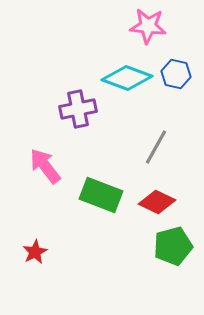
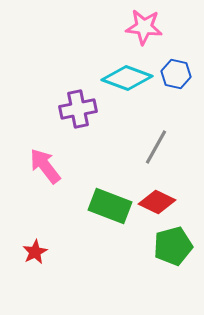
pink star: moved 4 px left, 1 px down
green rectangle: moved 9 px right, 11 px down
